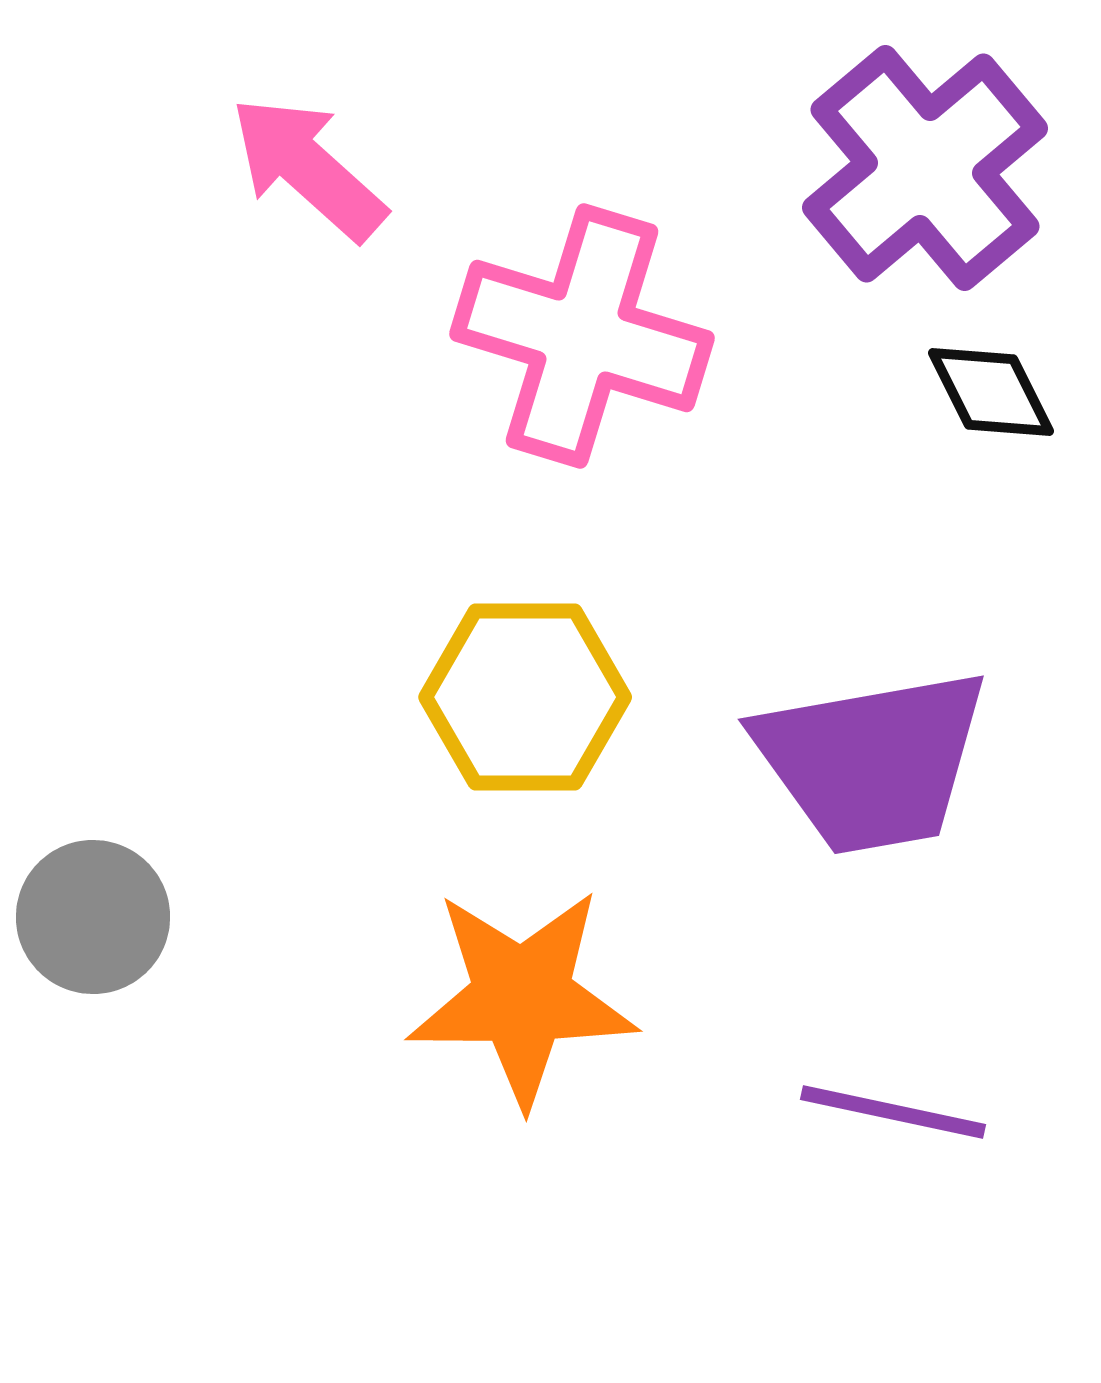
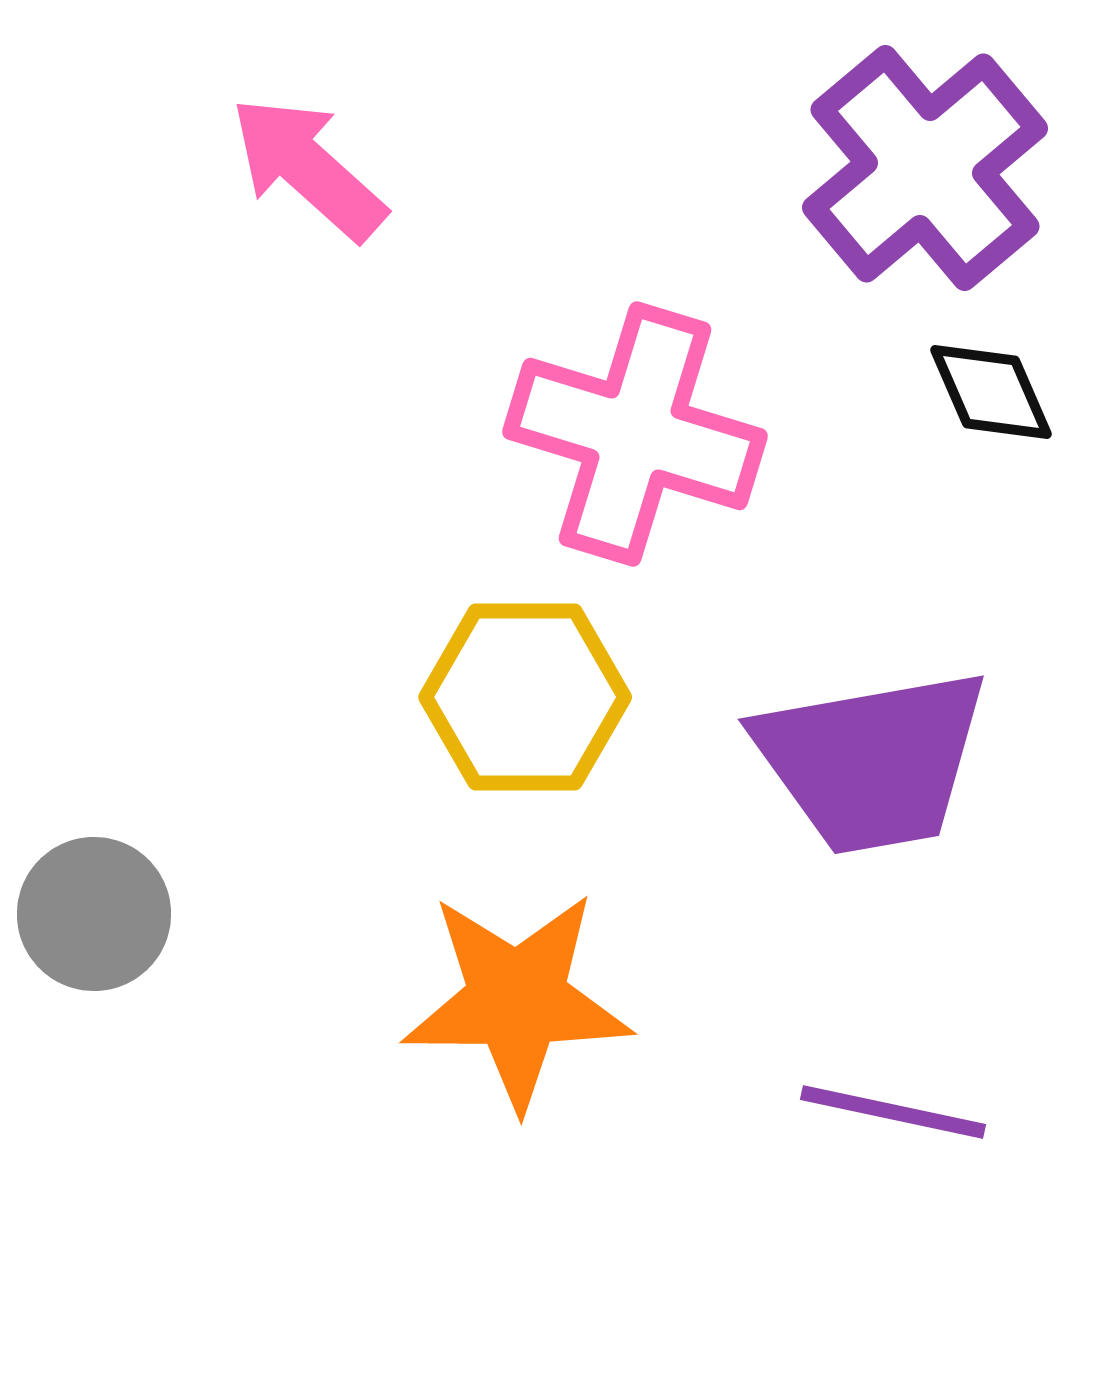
pink cross: moved 53 px right, 98 px down
black diamond: rotated 3 degrees clockwise
gray circle: moved 1 px right, 3 px up
orange star: moved 5 px left, 3 px down
